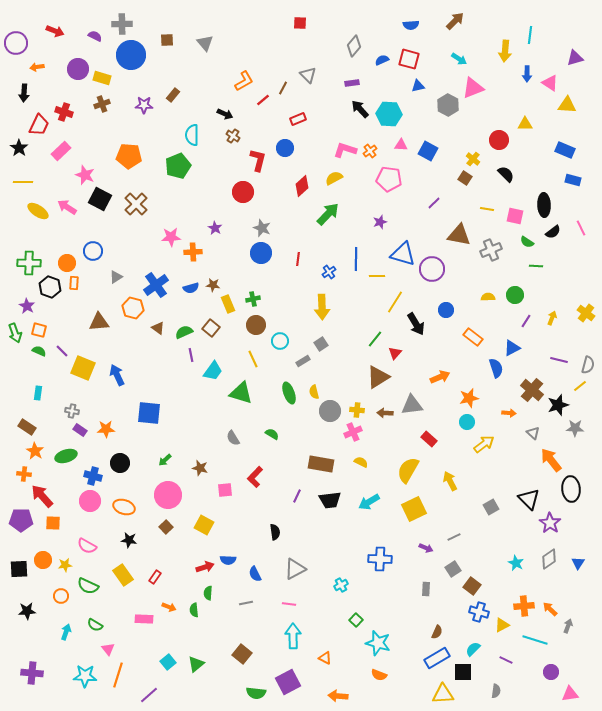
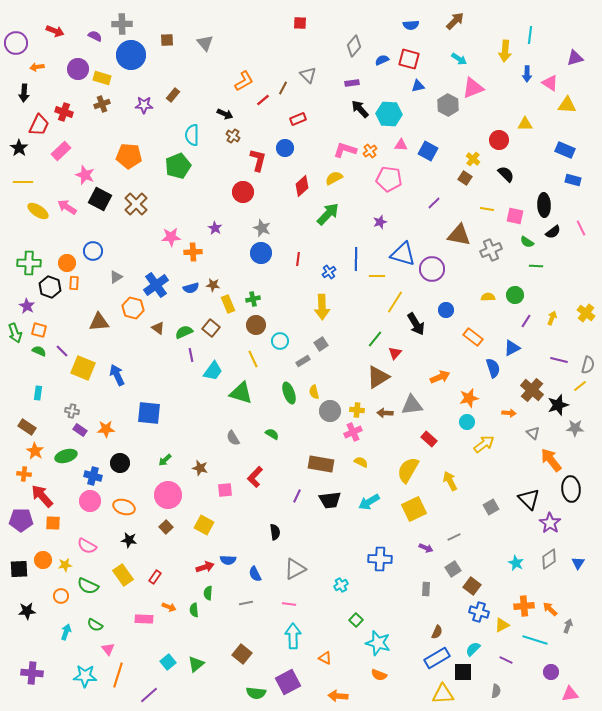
blue semicircle at (496, 368): moved 3 px left
